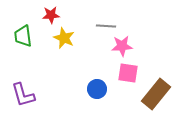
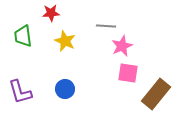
red star: moved 2 px up
yellow star: moved 1 px right, 3 px down
pink star: rotated 20 degrees counterclockwise
blue circle: moved 32 px left
purple L-shape: moved 3 px left, 3 px up
